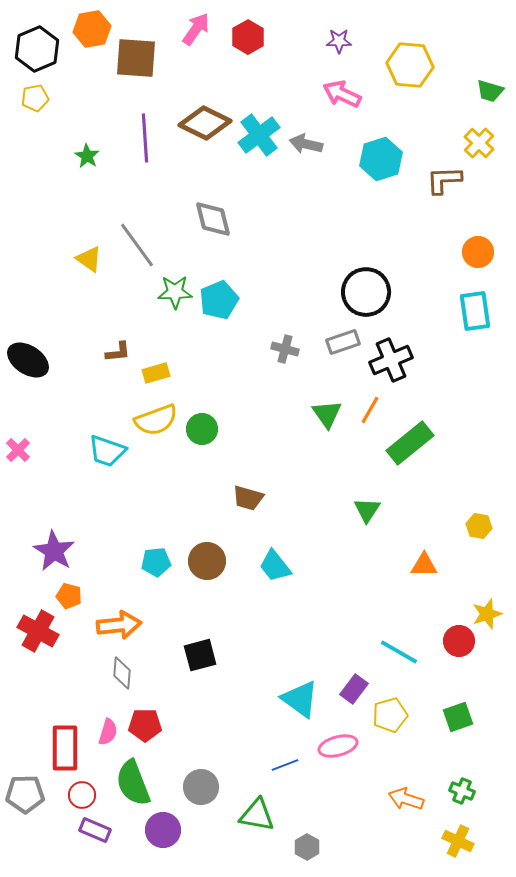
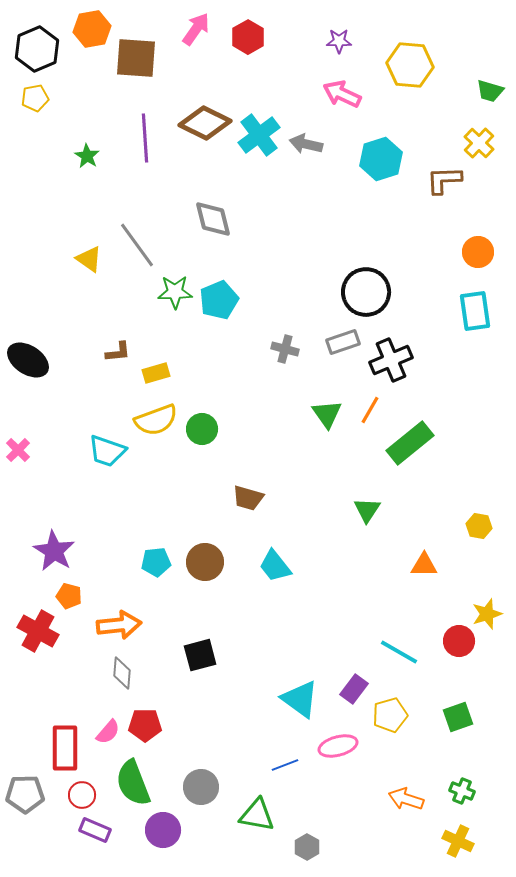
brown circle at (207, 561): moved 2 px left, 1 px down
pink semicircle at (108, 732): rotated 24 degrees clockwise
